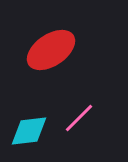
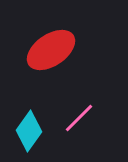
cyan diamond: rotated 48 degrees counterclockwise
